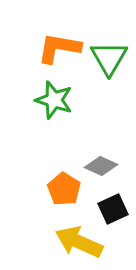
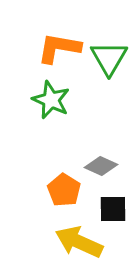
green star: moved 3 px left; rotated 6 degrees clockwise
orange pentagon: moved 1 px down
black square: rotated 24 degrees clockwise
